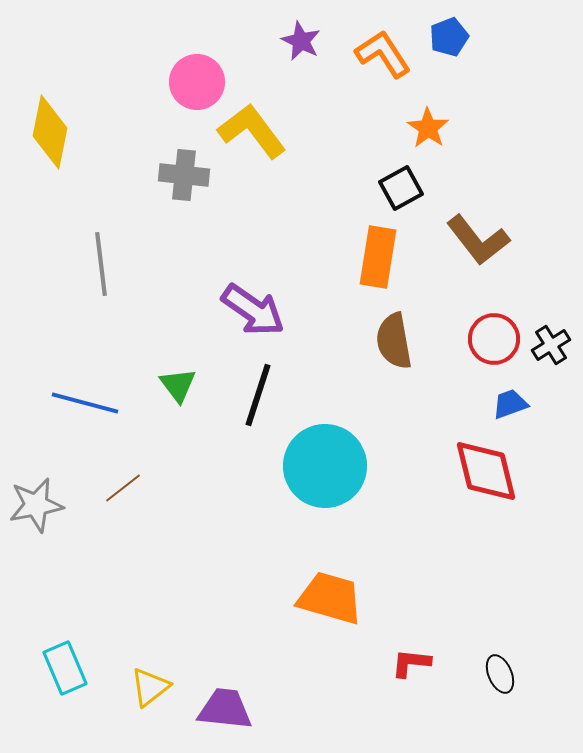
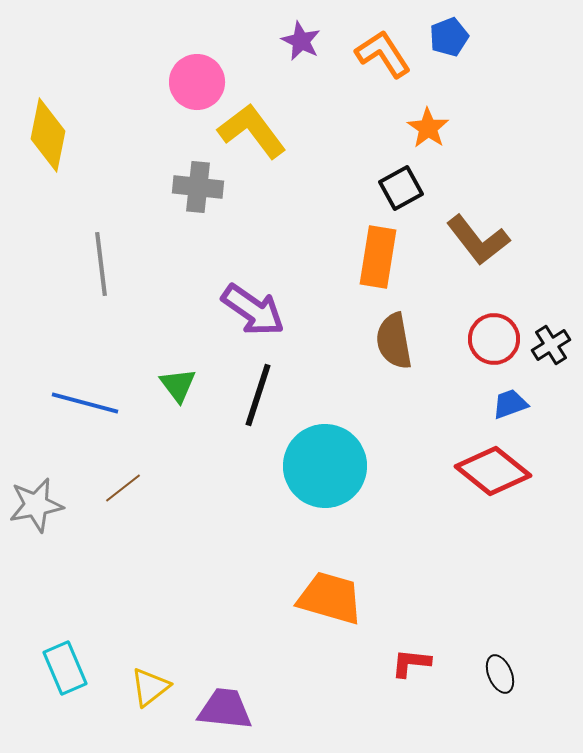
yellow diamond: moved 2 px left, 3 px down
gray cross: moved 14 px right, 12 px down
red diamond: moved 7 px right; rotated 38 degrees counterclockwise
